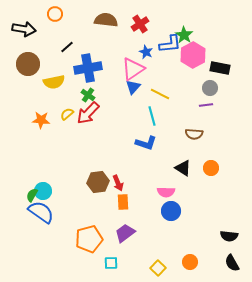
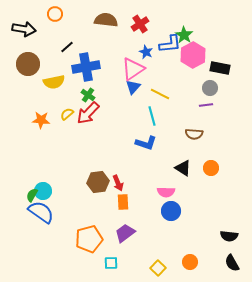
blue cross at (88, 68): moved 2 px left, 1 px up
